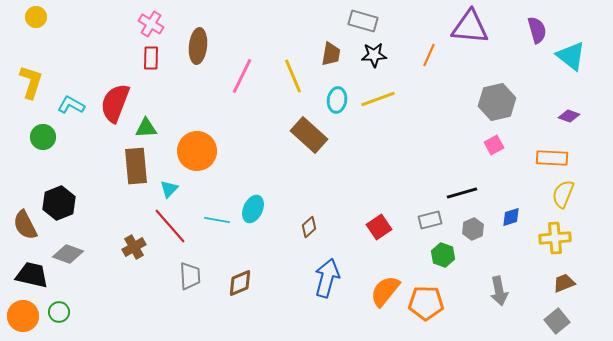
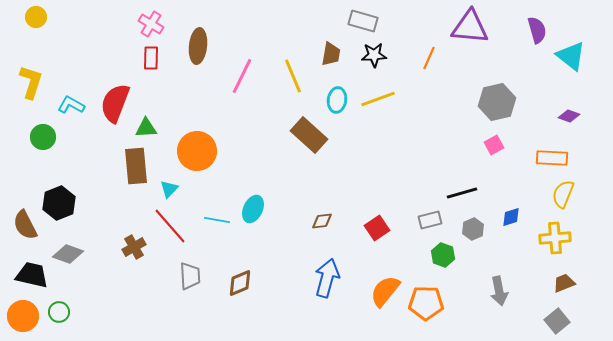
orange line at (429, 55): moved 3 px down
brown diamond at (309, 227): moved 13 px right, 6 px up; rotated 35 degrees clockwise
red square at (379, 227): moved 2 px left, 1 px down
